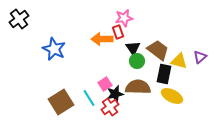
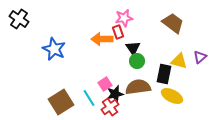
black cross: rotated 18 degrees counterclockwise
brown trapezoid: moved 15 px right, 27 px up
brown semicircle: rotated 10 degrees counterclockwise
